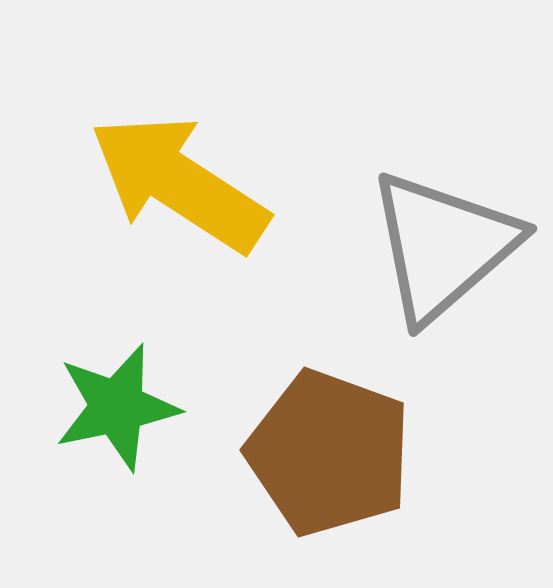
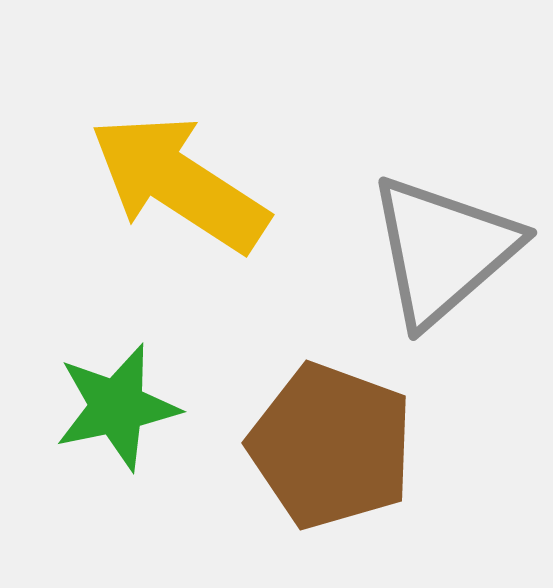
gray triangle: moved 4 px down
brown pentagon: moved 2 px right, 7 px up
